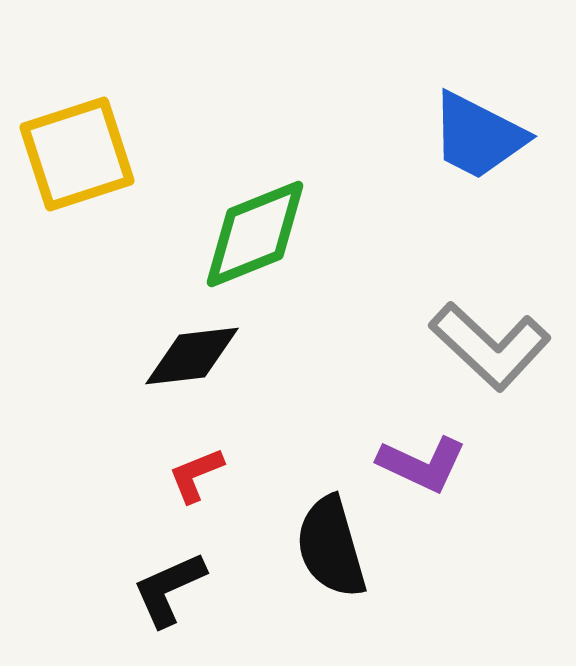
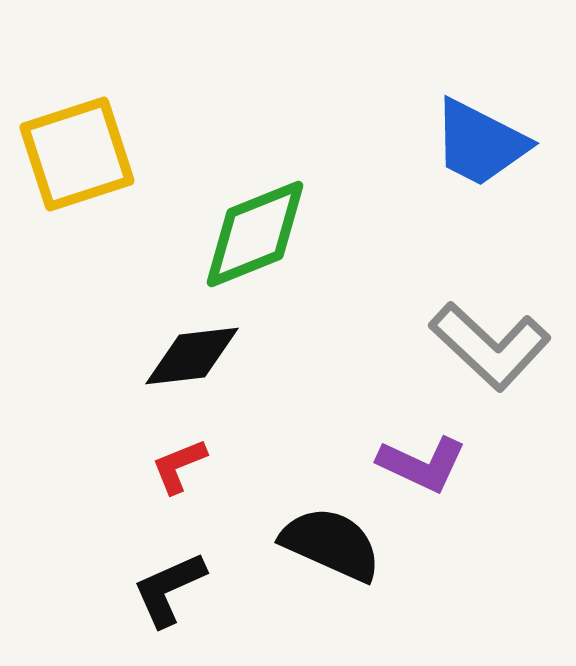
blue trapezoid: moved 2 px right, 7 px down
red L-shape: moved 17 px left, 9 px up
black semicircle: moved 3 px up; rotated 130 degrees clockwise
